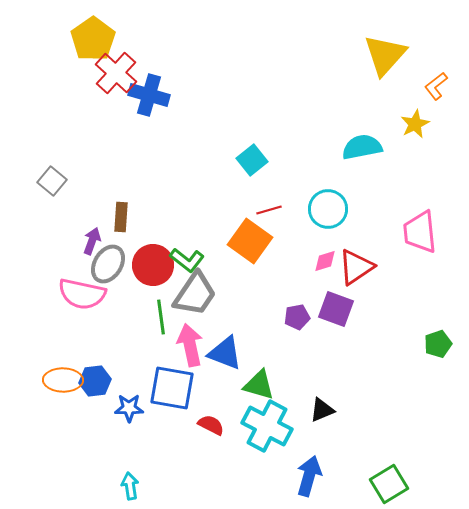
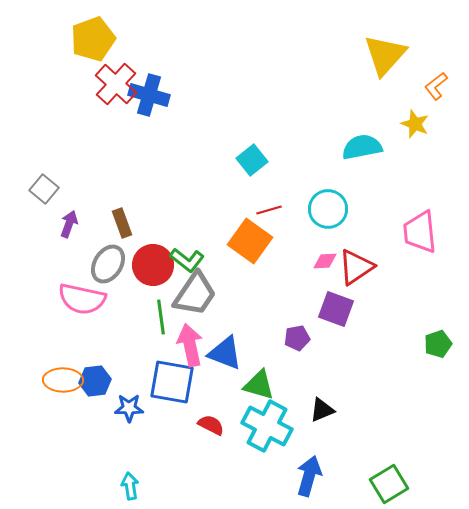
yellow pentagon: rotated 15 degrees clockwise
red cross: moved 11 px down
yellow star: rotated 24 degrees counterclockwise
gray square: moved 8 px left, 8 px down
brown rectangle: moved 1 px right, 6 px down; rotated 24 degrees counterclockwise
purple arrow: moved 23 px left, 17 px up
pink diamond: rotated 15 degrees clockwise
pink semicircle: moved 5 px down
purple pentagon: moved 21 px down
blue square: moved 6 px up
